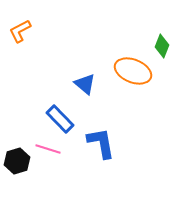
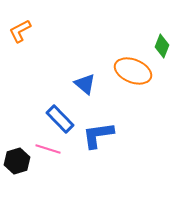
blue L-shape: moved 3 px left, 8 px up; rotated 88 degrees counterclockwise
